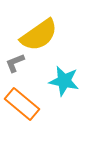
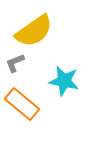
yellow semicircle: moved 5 px left, 4 px up
